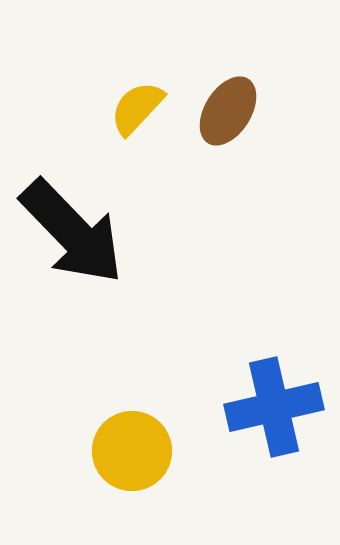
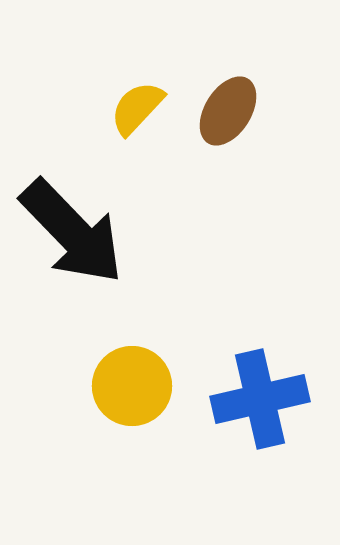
blue cross: moved 14 px left, 8 px up
yellow circle: moved 65 px up
